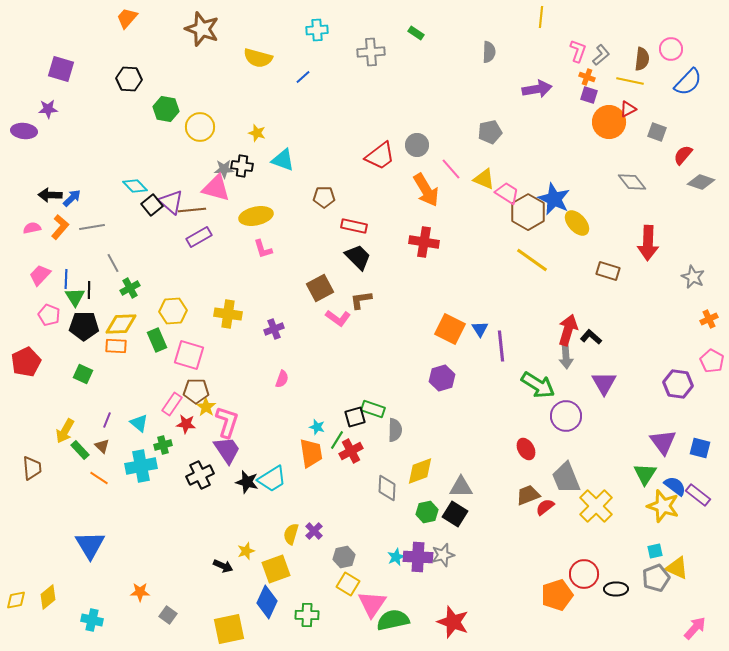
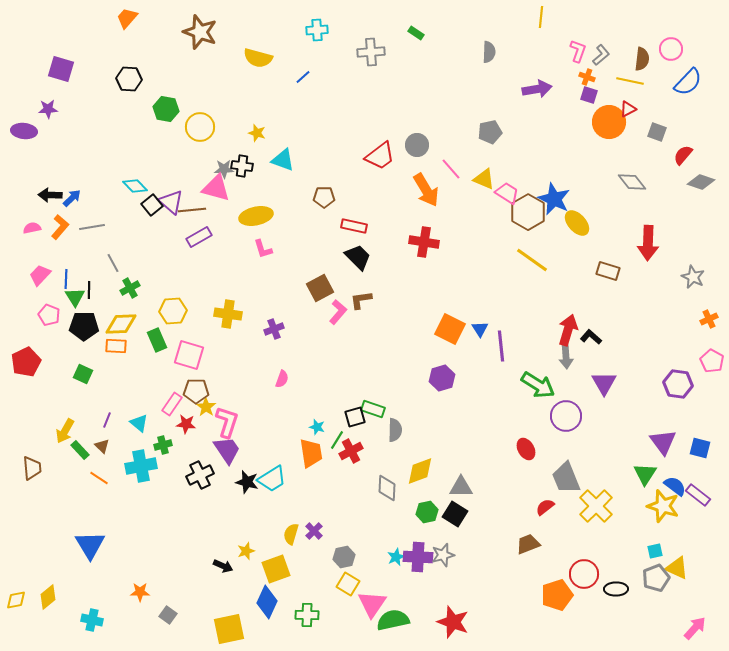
brown star at (202, 29): moved 2 px left, 3 px down
pink L-shape at (338, 318): moved 6 px up; rotated 85 degrees counterclockwise
brown trapezoid at (528, 495): moved 49 px down
